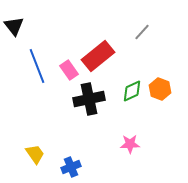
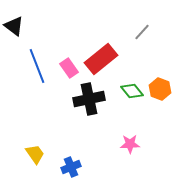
black triangle: rotated 15 degrees counterclockwise
red rectangle: moved 3 px right, 3 px down
pink rectangle: moved 2 px up
green diamond: rotated 75 degrees clockwise
